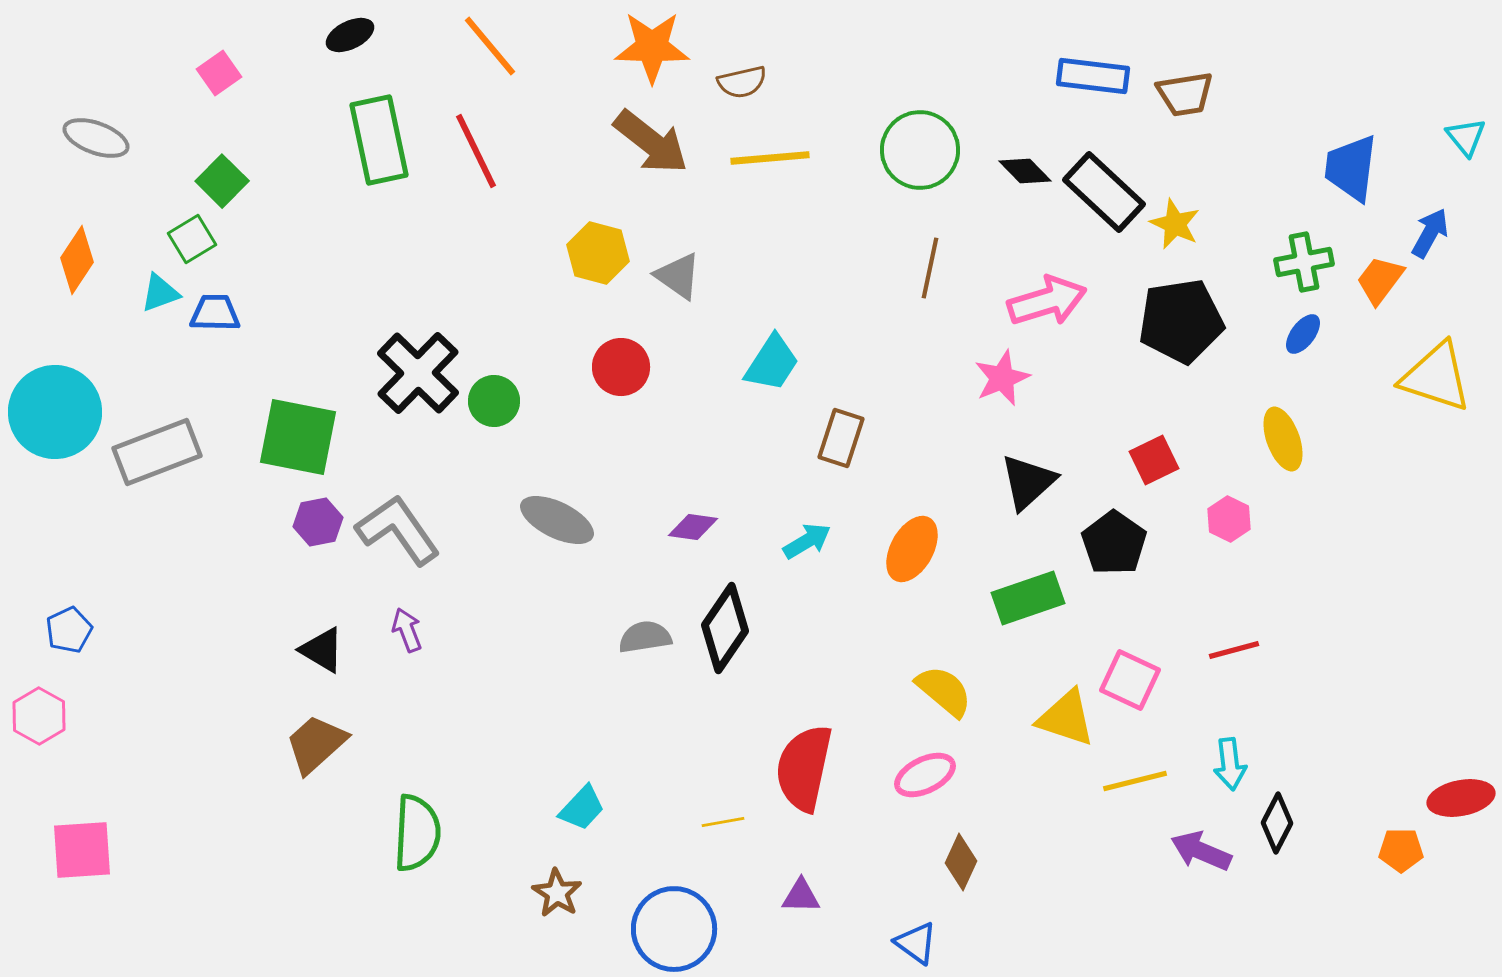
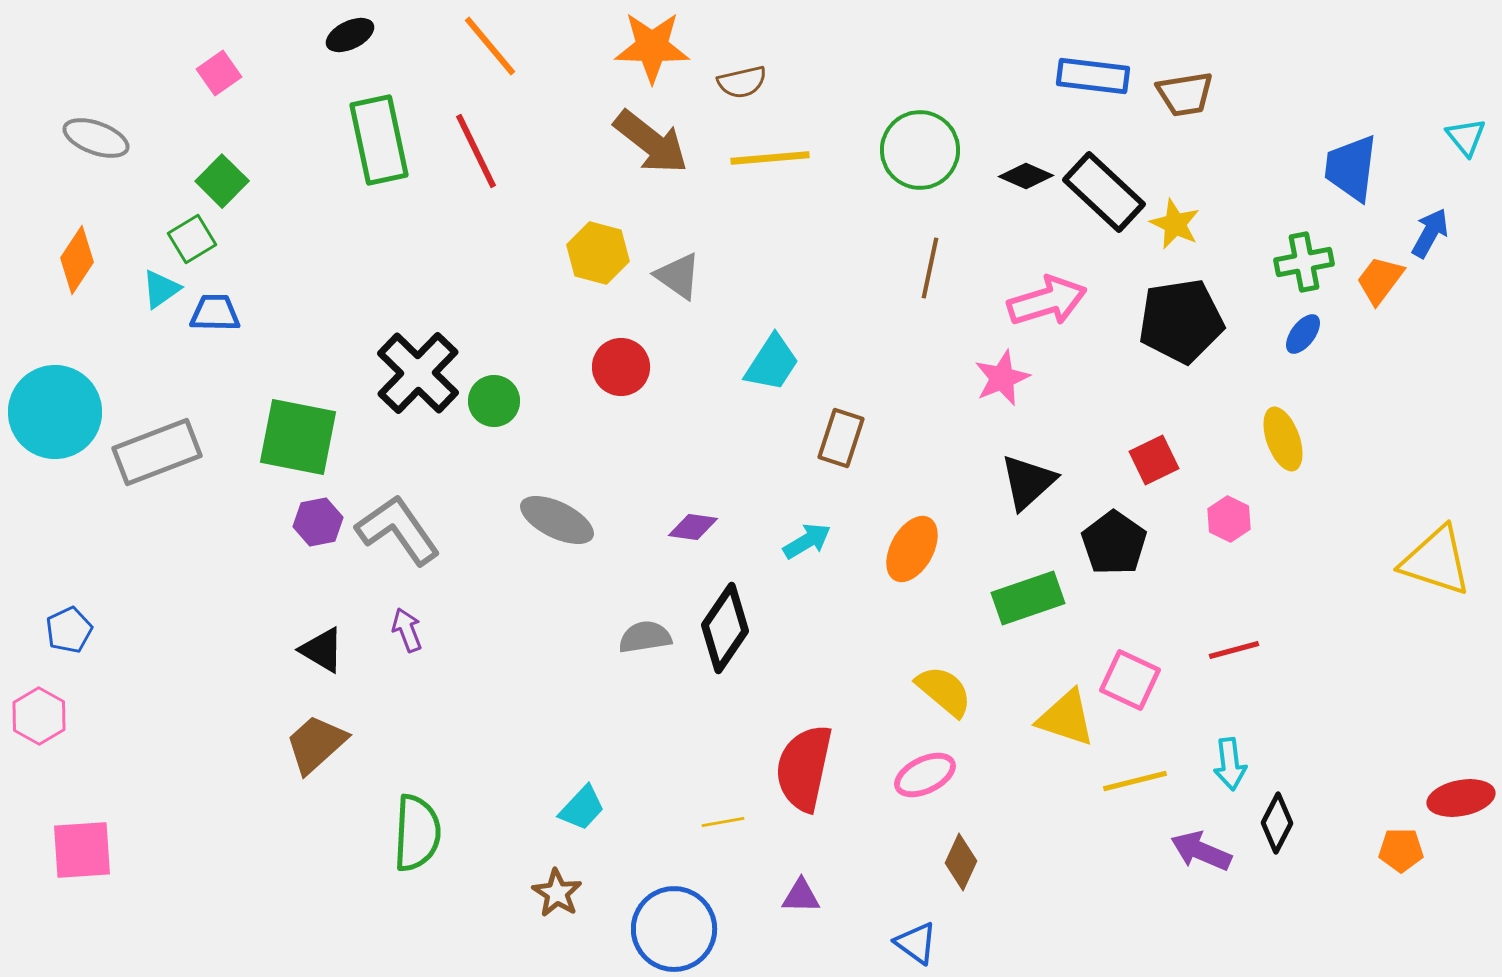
black diamond at (1025, 171): moved 1 px right, 5 px down; rotated 22 degrees counterclockwise
cyan triangle at (160, 293): moved 1 px right, 4 px up; rotated 15 degrees counterclockwise
yellow triangle at (1436, 377): moved 184 px down
